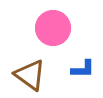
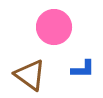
pink circle: moved 1 px right, 1 px up
